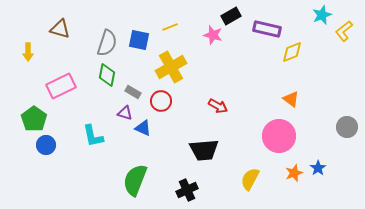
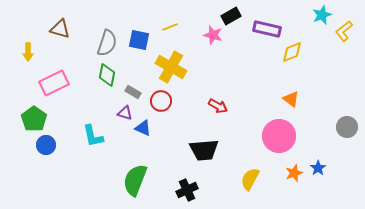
yellow cross: rotated 32 degrees counterclockwise
pink rectangle: moved 7 px left, 3 px up
